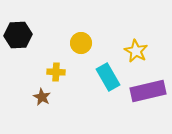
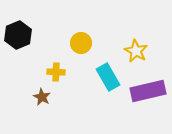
black hexagon: rotated 20 degrees counterclockwise
